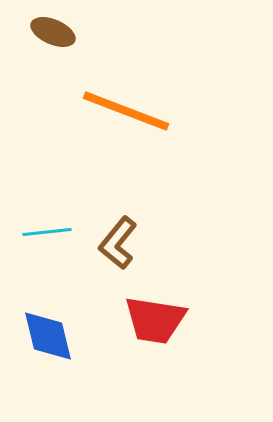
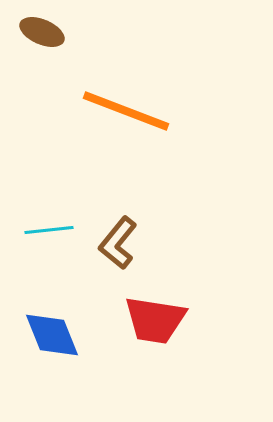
brown ellipse: moved 11 px left
cyan line: moved 2 px right, 2 px up
blue diamond: moved 4 px right, 1 px up; rotated 8 degrees counterclockwise
